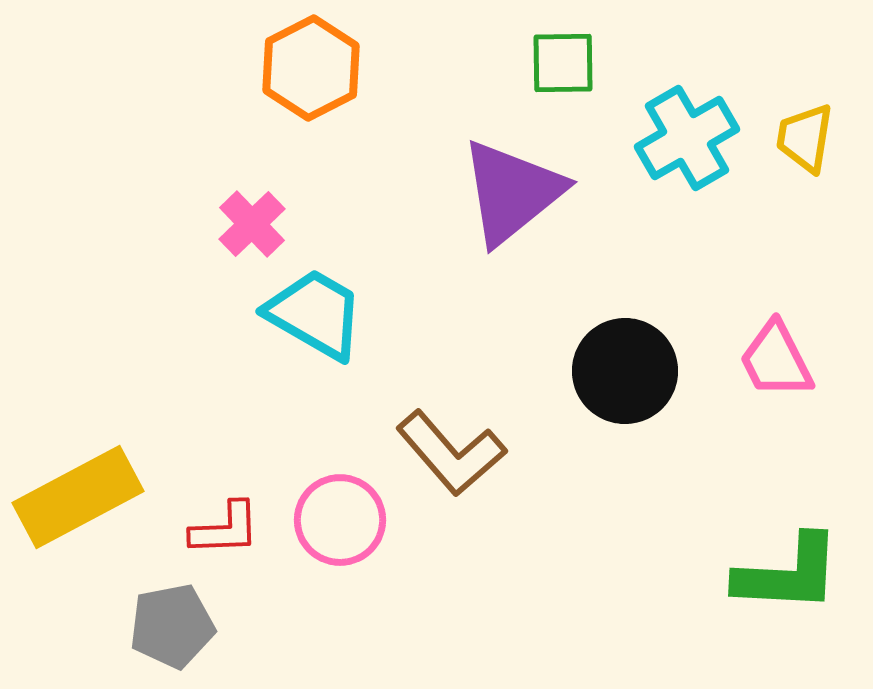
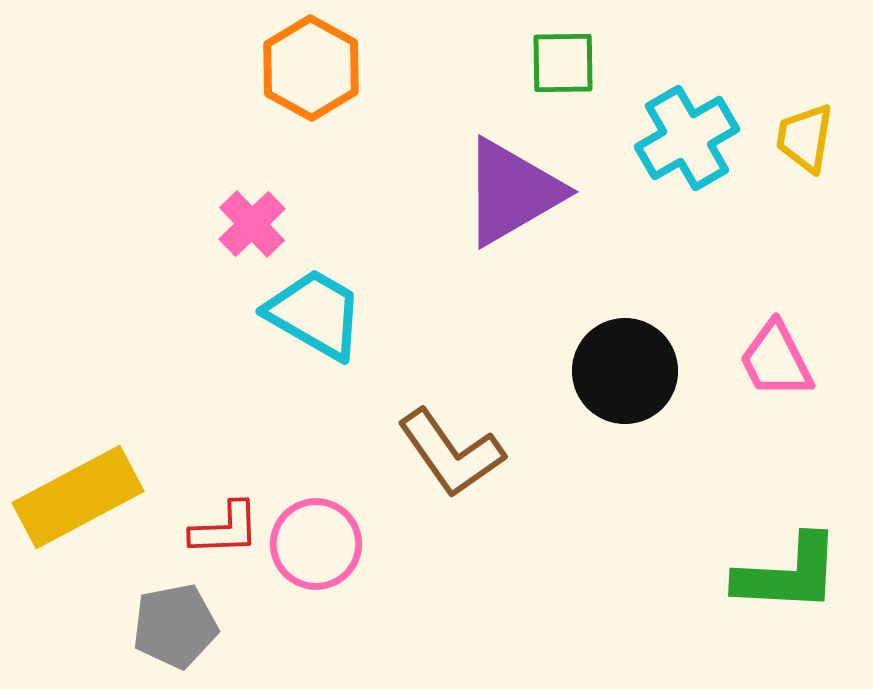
orange hexagon: rotated 4 degrees counterclockwise
purple triangle: rotated 9 degrees clockwise
brown L-shape: rotated 6 degrees clockwise
pink circle: moved 24 px left, 24 px down
gray pentagon: moved 3 px right
